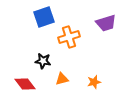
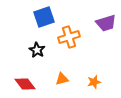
black star: moved 6 px left, 11 px up; rotated 21 degrees clockwise
